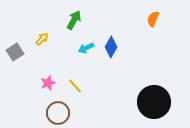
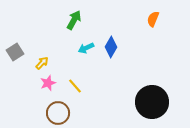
yellow arrow: moved 24 px down
black circle: moved 2 px left
